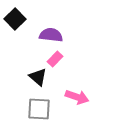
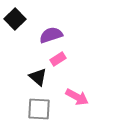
purple semicircle: rotated 25 degrees counterclockwise
pink rectangle: moved 3 px right; rotated 14 degrees clockwise
pink arrow: rotated 10 degrees clockwise
